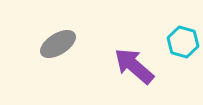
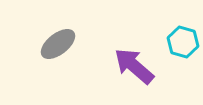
gray ellipse: rotated 6 degrees counterclockwise
